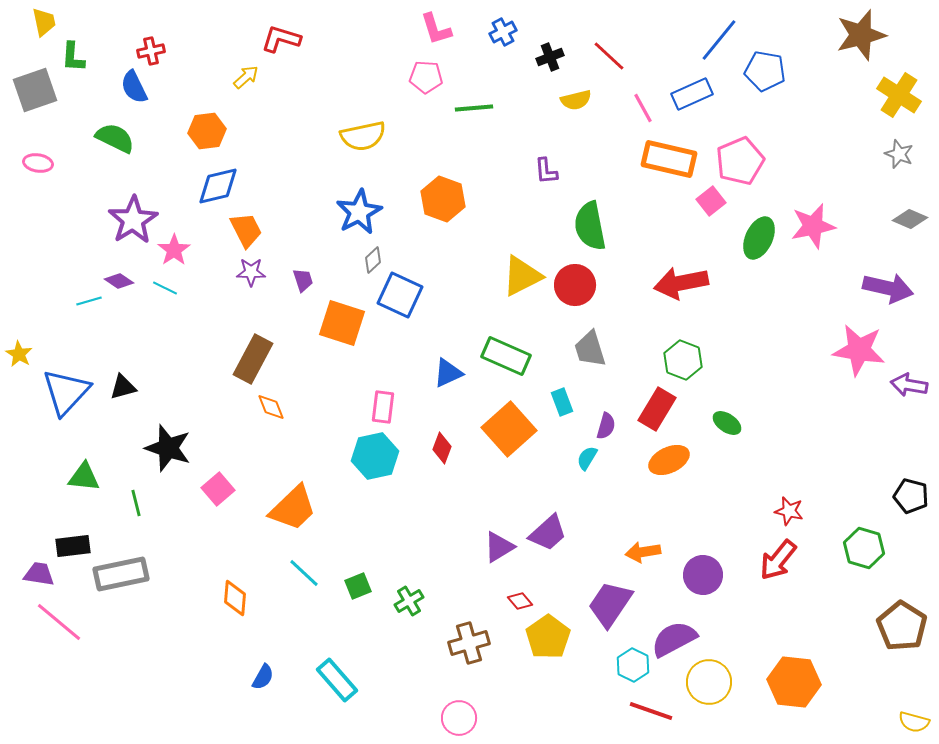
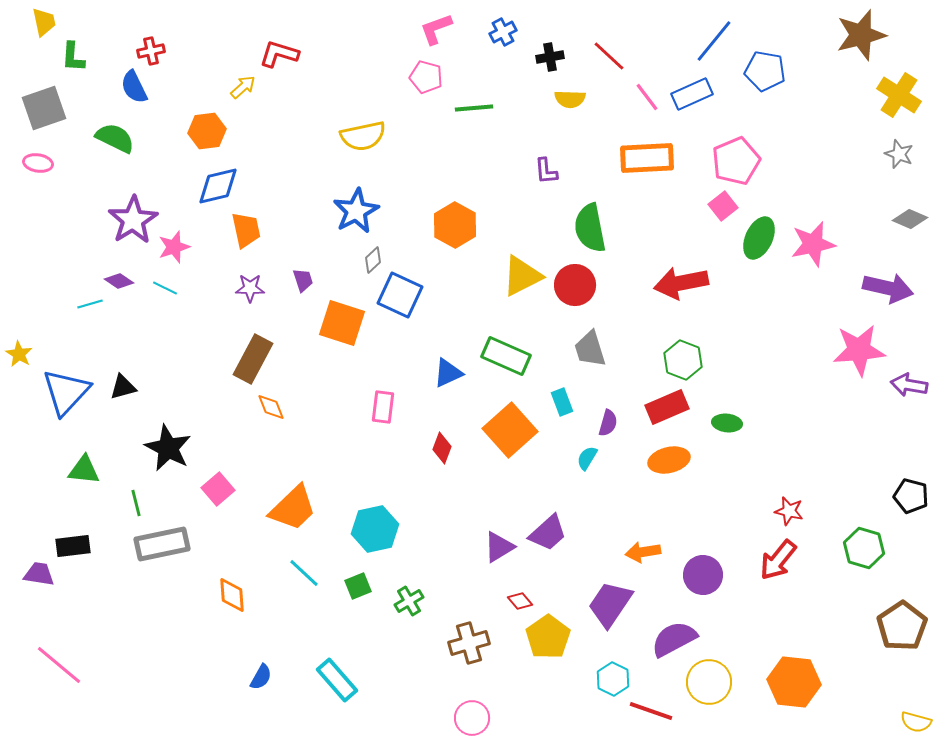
pink L-shape at (436, 29): rotated 87 degrees clockwise
red L-shape at (281, 39): moved 2 px left, 15 px down
blue line at (719, 40): moved 5 px left, 1 px down
black cross at (550, 57): rotated 12 degrees clockwise
yellow arrow at (246, 77): moved 3 px left, 10 px down
pink pentagon at (426, 77): rotated 12 degrees clockwise
gray square at (35, 90): moved 9 px right, 18 px down
yellow semicircle at (576, 100): moved 6 px left, 1 px up; rotated 16 degrees clockwise
pink line at (643, 108): moved 4 px right, 11 px up; rotated 8 degrees counterclockwise
orange rectangle at (669, 159): moved 22 px left, 1 px up; rotated 16 degrees counterclockwise
pink pentagon at (740, 161): moved 4 px left
orange hexagon at (443, 199): moved 12 px right, 26 px down; rotated 9 degrees clockwise
pink square at (711, 201): moved 12 px right, 5 px down
blue star at (359, 212): moved 3 px left, 1 px up
green semicircle at (590, 226): moved 2 px down
pink star at (813, 226): moved 18 px down
orange trapezoid at (246, 230): rotated 15 degrees clockwise
pink star at (174, 250): moved 3 px up; rotated 16 degrees clockwise
purple star at (251, 272): moved 1 px left, 16 px down
cyan line at (89, 301): moved 1 px right, 3 px down
pink star at (859, 350): rotated 14 degrees counterclockwise
red rectangle at (657, 409): moved 10 px right, 2 px up; rotated 36 degrees clockwise
green ellipse at (727, 423): rotated 28 degrees counterclockwise
purple semicircle at (606, 426): moved 2 px right, 3 px up
orange square at (509, 429): moved 1 px right, 1 px down
black star at (168, 448): rotated 9 degrees clockwise
cyan hexagon at (375, 456): moved 73 px down
orange ellipse at (669, 460): rotated 12 degrees clockwise
green triangle at (84, 477): moved 7 px up
gray rectangle at (121, 574): moved 41 px right, 30 px up
orange diamond at (235, 598): moved 3 px left, 3 px up; rotated 9 degrees counterclockwise
pink line at (59, 622): moved 43 px down
brown pentagon at (902, 626): rotated 6 degrees clockwise
cyan hexagon at (633, 665): moved 20 px left, 14 px down
blue semicircle at (263, 677): moved 2 px left
pink circle at (459, 718): moved 13 px right
yellow semicircle at (914, 722): moved 2 px right
